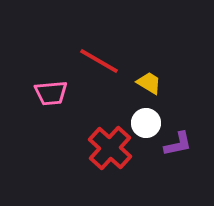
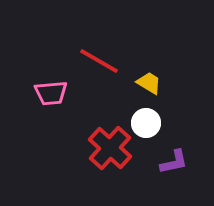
purple L-shape: moved 4 px left, 18 px down
